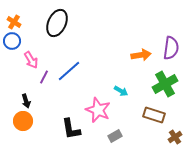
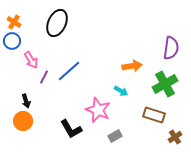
orange arrow: moved 9 px left, 11 px down
black L-shape: rotated 20 degrees counterclockwise
